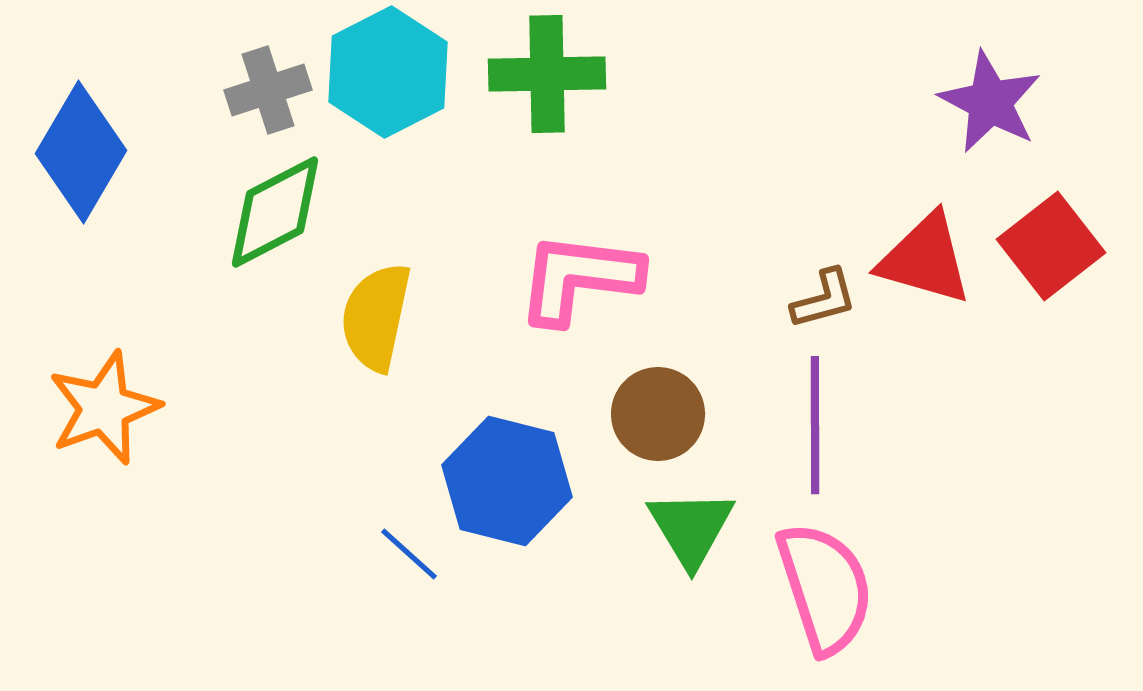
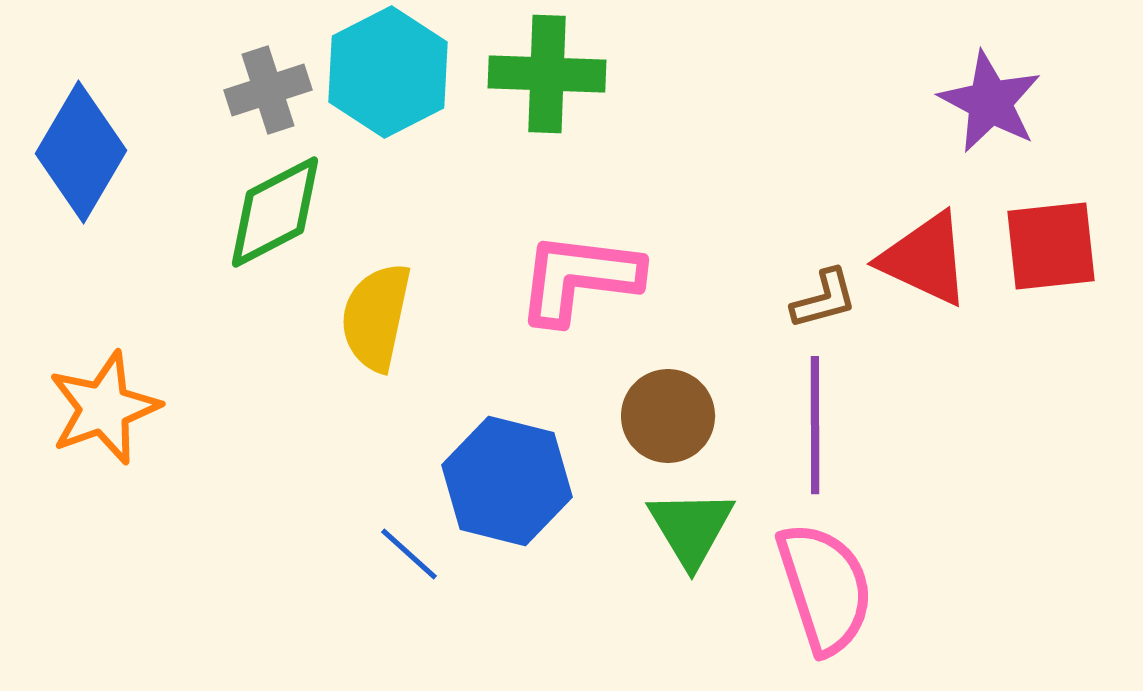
green cross: rotated 3 degrees clockwise
red square: rotated 32 degrees clockwise
red triangle: rotated 9 degrees clockwise
brown circle: moved 10 px right, 2 px down
